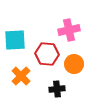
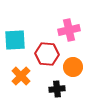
orange circle: moved 1 px left, 3 px down
